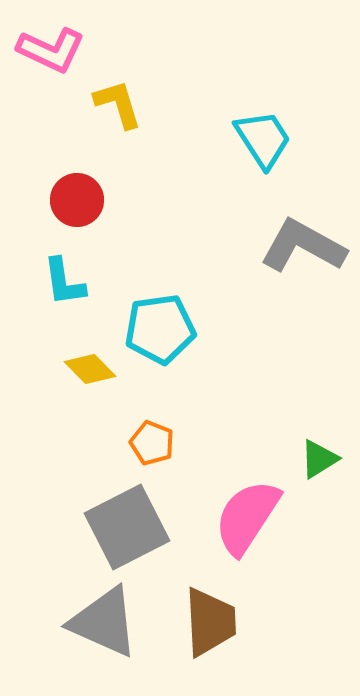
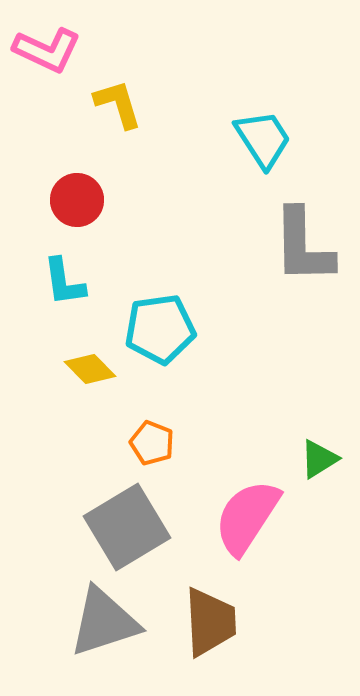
pink L-shape: moved 4 px left
gray L-shape: rotated 120 degrees counterclockwise
gray square: rotated 4 degrees counterclockwise
gray triangle: rotated 42 degrees counterclockwise
